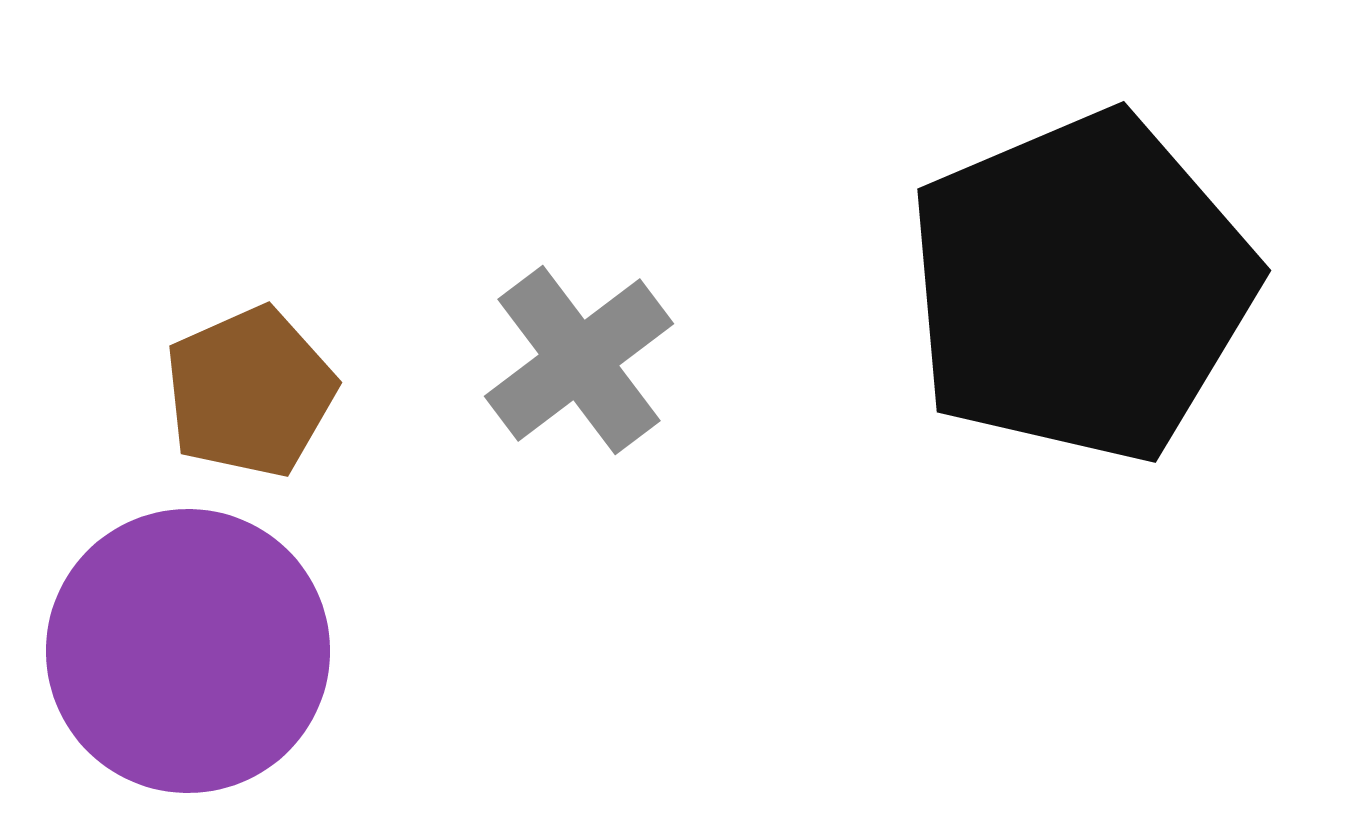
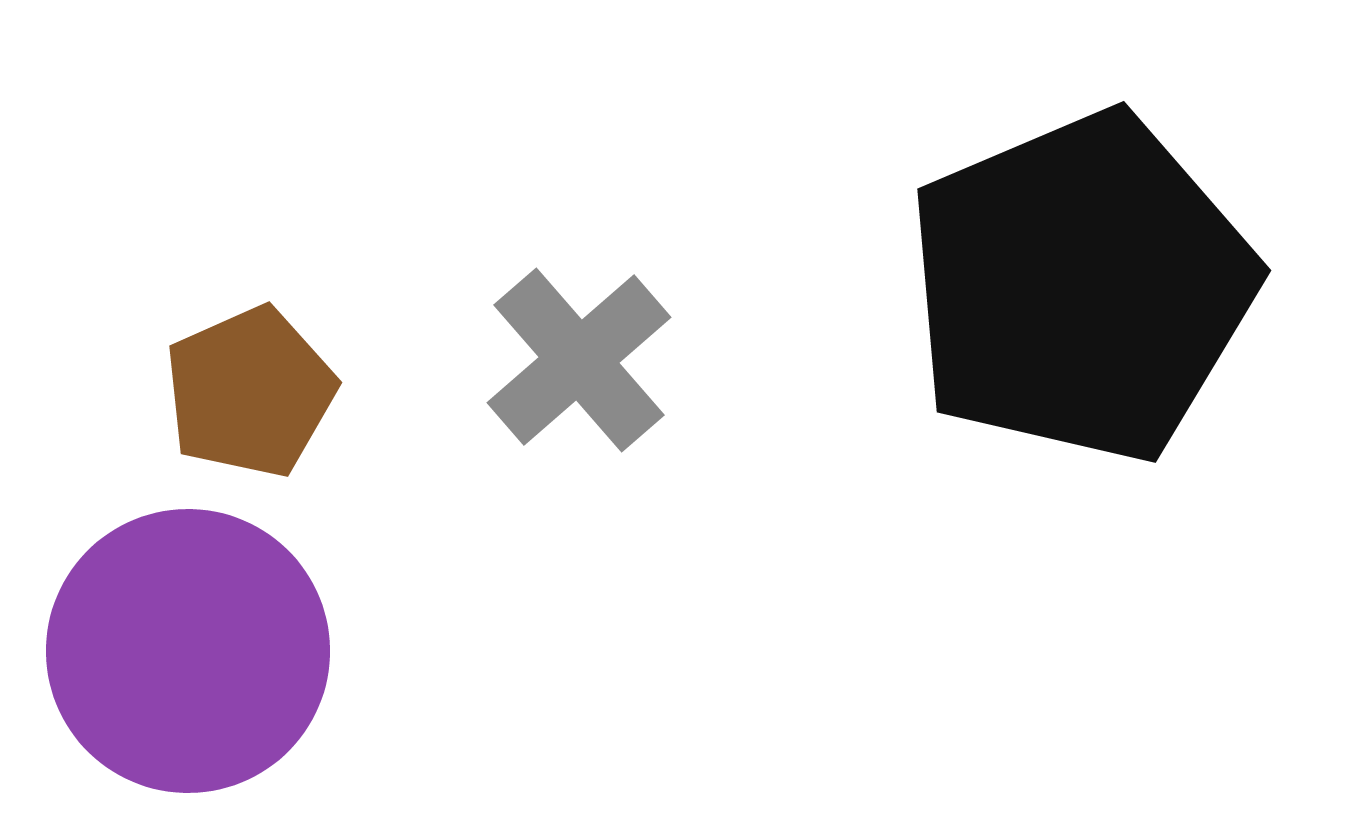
gray cross: rotated 4 degrees counterclockwise
